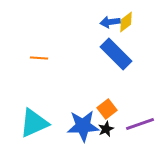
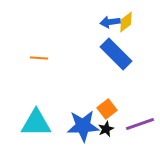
cyan triangle: moved 2 px right; rotated 24 degrees clockwise
